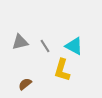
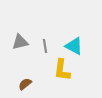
gray line: rotated 24 degrees clockwise
yellow L-shape: rotated 10 degrees counterclockwise
